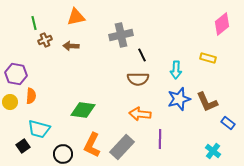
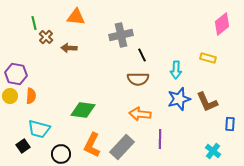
orange triangle: rotated 18 degrees clockwise
brown cross: moved 1 px right, 3 px up; rotated 24 degrees counterclockwise
brown arrow: moved 2 px left, 2 px down
yellow circle: moved 6 px up
blue rectangle: moved 2 px right, 1 px down; rotated 56 degrees clockwise
black circle: moved 2 px left
